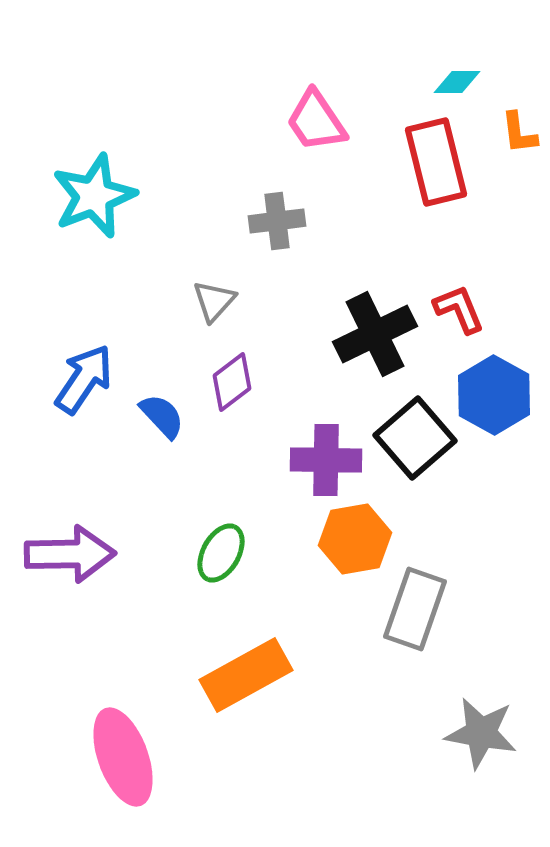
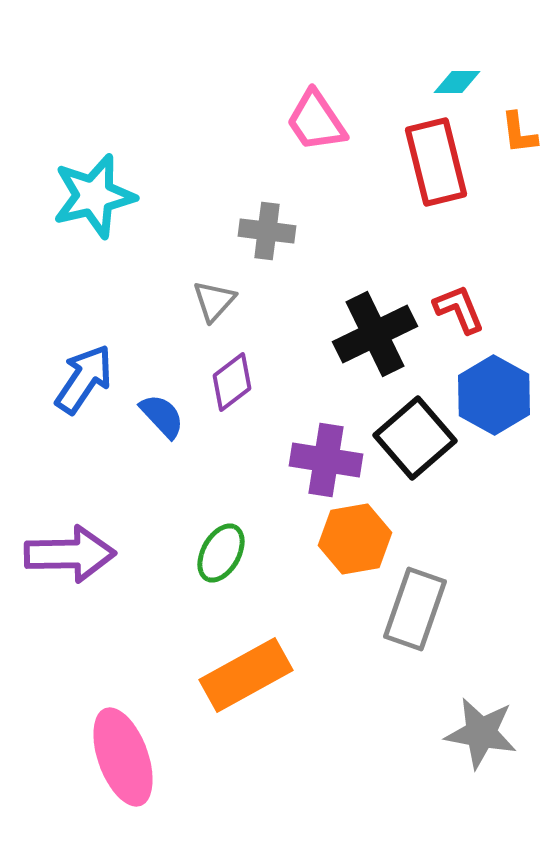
cyan star: rotated 8 degrees clockwise
gray cross: moved 10 px left, 10 px down; rotated 14 degrees clockwise
purple cross: rotated 8 degrees clockwise
